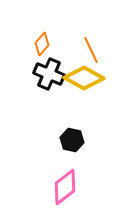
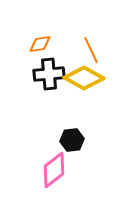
orange diamond: moved 2 px left; rotated 40 degrees clockwise
black cross: rotated 28 degrees counterclockwise
black hexagon: rotated 20 degrees counterclockwise
pink diamond: moved 11 px left, 17 px up
